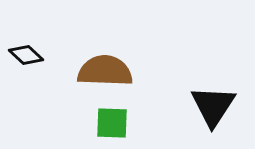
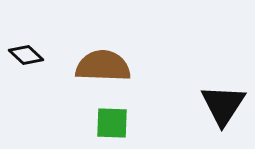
brown semicircle: moved 2 px left, 5 px up
black triangle: moved 10 px right, 1 px up
